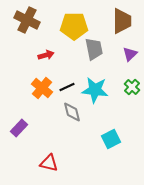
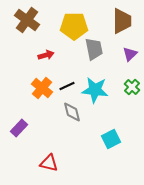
brown cross: rotated 10 degrees clockwise
black line: moved 1 px up
